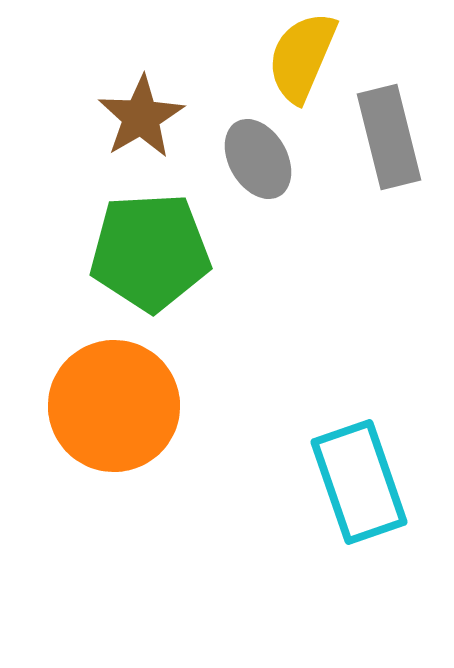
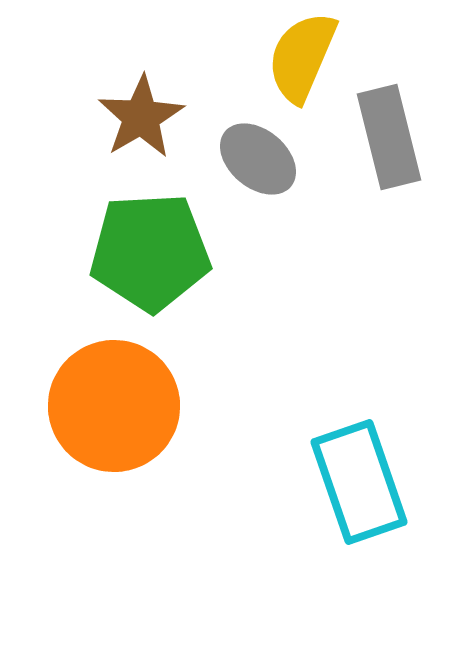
gray ellipse: rotated 20 degrees counterclockwise
